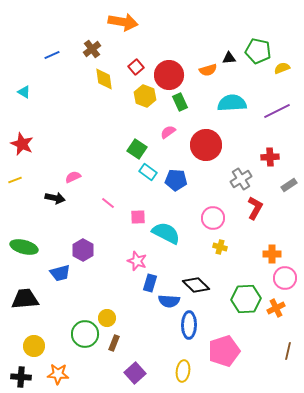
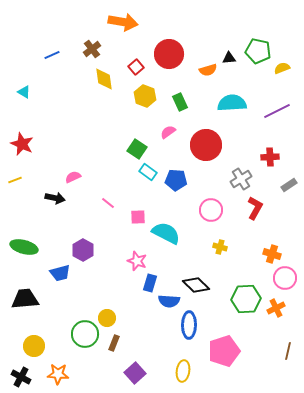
red circle at (169, 75): moved 21 px up
pink circle at (213, 218): moved 2 px left, 8 px up
orange cross at (272, 254): rotated 18 degrees clockwise
black cross at (21, 377): rotated 24 degrees clockwise
